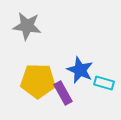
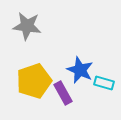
yellow pentagon: moved 4 px left; rotated 20 degrees counterclockwise
